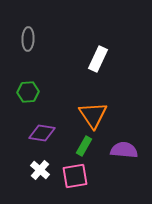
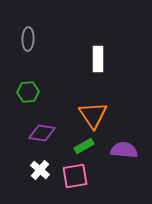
white rectangle: rotated 25 degrees counterclockwise
green rectangle: rotated 30 degrees clockwise
